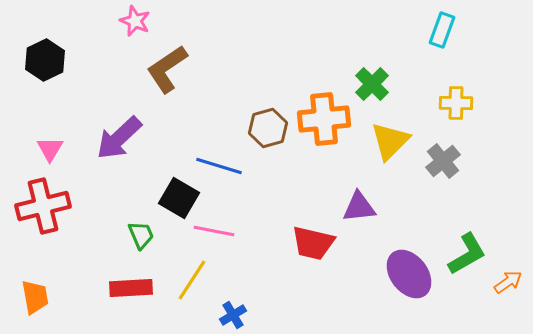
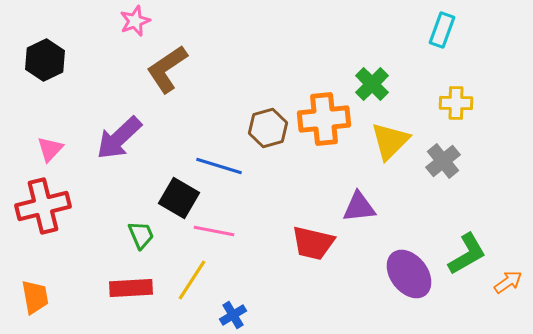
pink star: rotated 28 degrees clockwise
pink triangle: rotated 12 degrees clockwise
